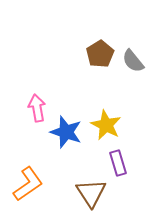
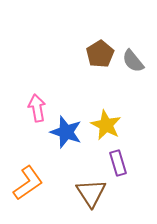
orange L-shape: moved 1 px up
